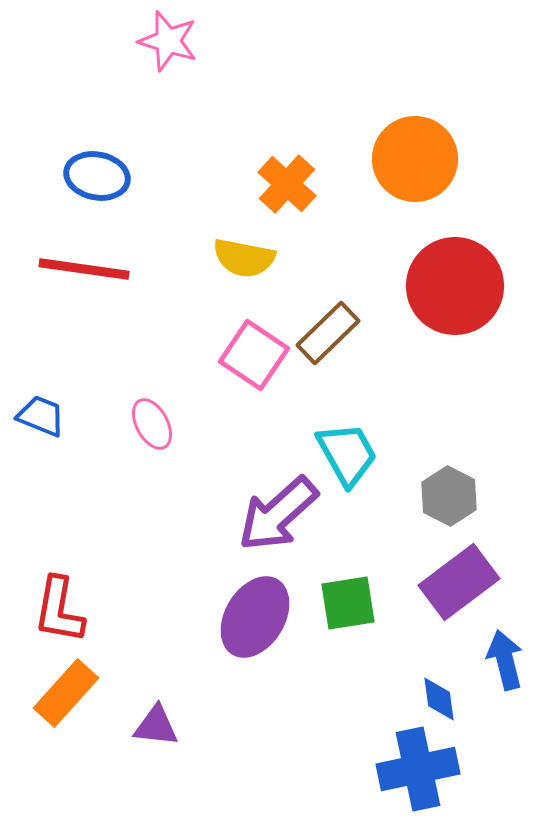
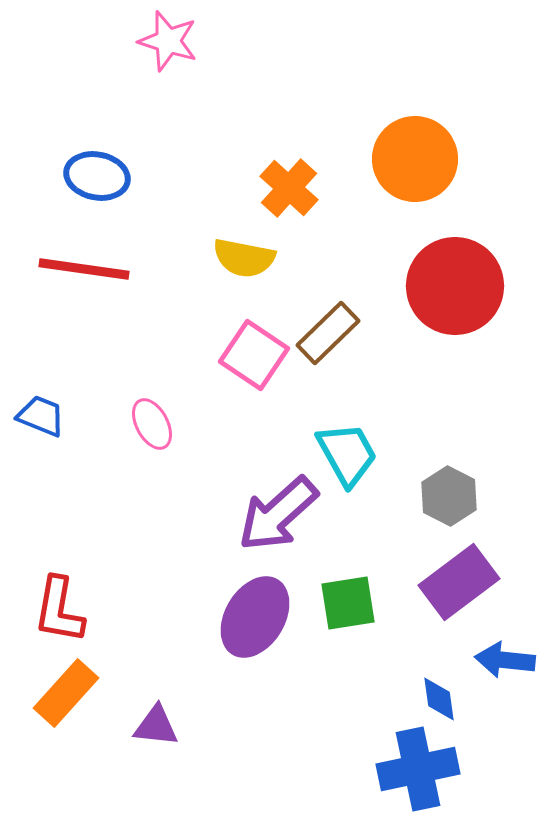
orange cross: moved 2 px right, 4 px down
blue arrow: rotated 70 degrees counterclockwise
